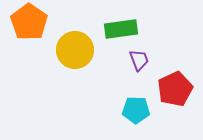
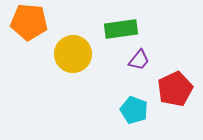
orange pentagon: rotated 30 degrees counterclockwise
yellow circle: moved 2 px left, 4 px down
purple trapezoid: rotated 60 degrees clockwise
cyan pentagon: moved 2 px left; rotated 20 degrees clockwise
